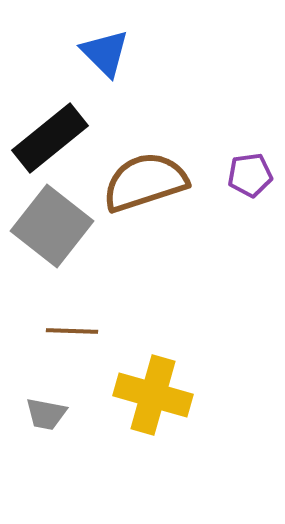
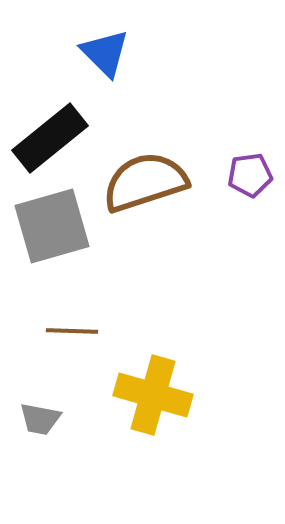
gray square: rotated 36 degrees clockwise
gray trapezoid: moved 6 px left, 5 px down
